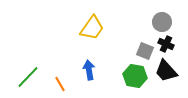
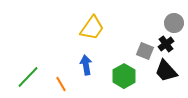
gray circle: moved 12 px right, 1 px down
black cross: rotated 28 degrees clockwise
blue arrow: moved 3 px left, 5 px up
green hexagon: moved 11 px left; rotated 20 degrees clockwise
orange line: moved 1 px right
